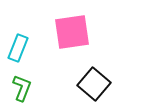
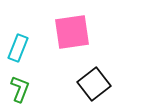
black square: rotated 12 degrees clockwise
green L-shape: moved 2 px left, 1 px down
